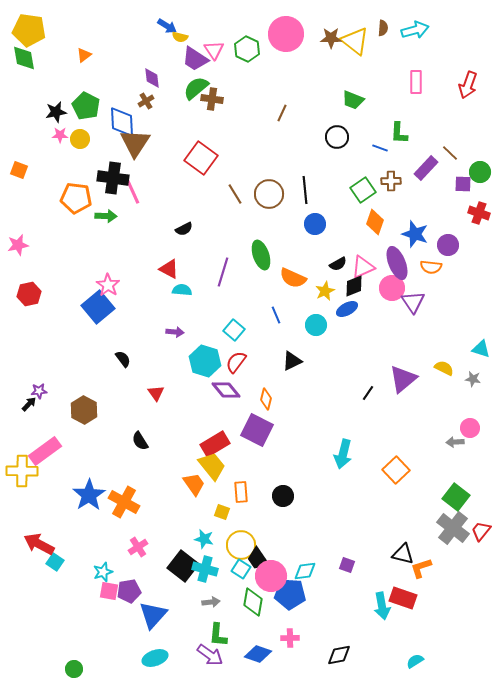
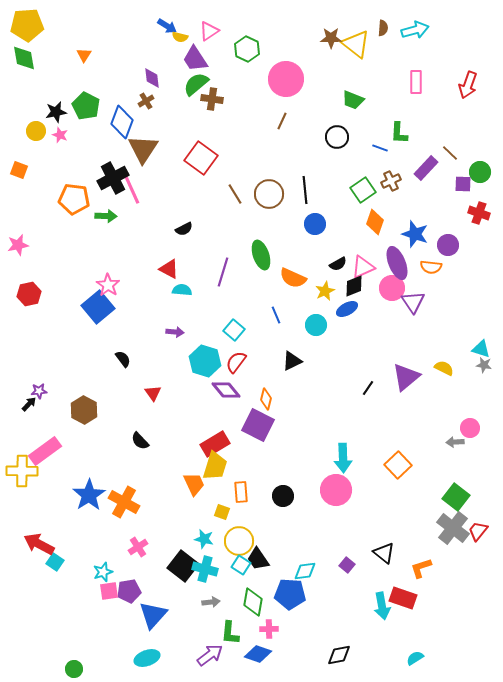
yellow pentagon at (29, 30): moved 2 px left, 5 px up; rotated 12 degrees counterclockwise
pink circle at (286, 34): moved 45 px down
yellow triangle at (355, 41): moved 1 px right, 3 px down
pink triangle at (214, 50): moved 5 px left, 19 px up; rotated 30 degrees clockwise
orange triangle at (84, 55): rotated 21 degrees counterclockwise
purple trapezoid at (195, 59): rotated 24 degrees clockwise
green semicircle at (196, 88): moved 4 px up
brown line at (282, 113): moved 8 px down
blue diamond at (122, 122): rotated 24 degrees clockwise
pink star at (60, 135): rotated 21 degrees clockwise
yellow circle at (80, 139): moved 44 px left, 8 px up
brown triangle at (135, 143): moved 8 px right, 6 px down
black cross at (113, 178): rotated 36 degrees counterclockwise
brown cross at (391, 181): rotated 24 degrees counterclockwise
orange pentagon at (76, 198): moved 2 px left, 1 px down
purple triangle at (403, 379): moved 3 px right, 2 px up
gray star at (473, 379): moved 11 px right, 14 px up
red triangle at (156, 393): moved 3 px left
black line at (368, 393): moved 5 px up
purple square at (257, 430): moved 1 px right, 5 px up
black semicircle at (140, 441): rotated 12 degrees counterclockwise
cyan arrow at (343, 454): moved 4 px down; rotated 16 degrees counterclockwise
yellow trapezoid at (212, 466): moved 3 px right; rotated 56 degrees clockwise
orange square at (396, 470): moved 2 px right, 5 px up
orange trapezoid at (194, 484): rotated 10 degrees clockwise
red trapezoid at (481, 531): moved 3 px left
yellow circle at (241, 545): moved 2 px left, 4 px up
black triangle at (403, 554): moved 19 px left, 1 px up; rotated 25 degrees clockwise
purple square at (347, 565): rotated 21 degrees clockwise
cyan square at (241, 569): moved 4 px up
pink circle at (271, 576): moved 65 px right, 86 px up
pink square at (109, 591): rotated 18 degrees counterclockwise
green L-shape at (218, 635): moved 12 px right, 2 px up
pink cross at (290, 638): moved 21 px left, 9 px up
purple arrow at (210, 655): rotated 72 degrees counterclockwise
cyan ellipse at (155, 658): moved 8 px left
cyan semicircle at (415, 661): moved 3 px up
